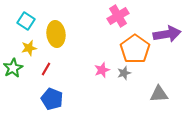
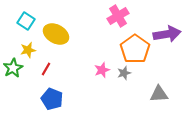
yellow ellipse: rotated 55 degrees counterclockwise
yellow star: moved 1 px left, 2 px down
